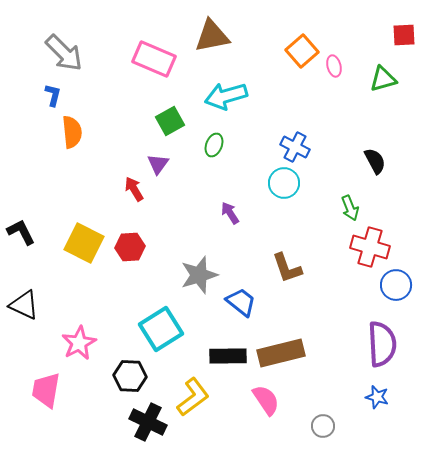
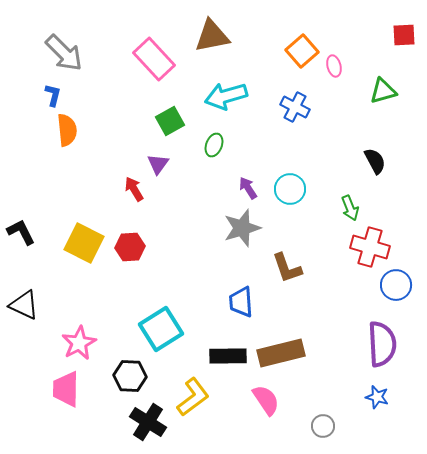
pink rectangle: rotated 24 degrees clockwise
green triangle: moved 12 px down
orange semicircle: moved 5 px left, 2 px up
blue cross: moved 40 px up
cyan circle: moved 6 px right, 6 px down
purple arrow: moved 18 px right, 25 px up
gray star: moved 43 px right, 47 px up
blue trapezoid: rotated 132 degrees counterclockwise
pink trapezoid: moved 20 px right, 1 px up; rotated 9 degrees counterclockwise
black cross: rotated 6 degrees clockwise
